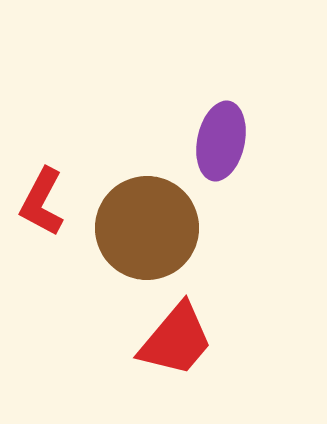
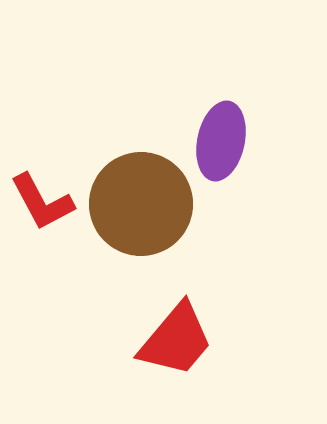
red L-shape: rotated 56 degrees counterclockwise
brown circle: moved 6 px left, 24 px up
